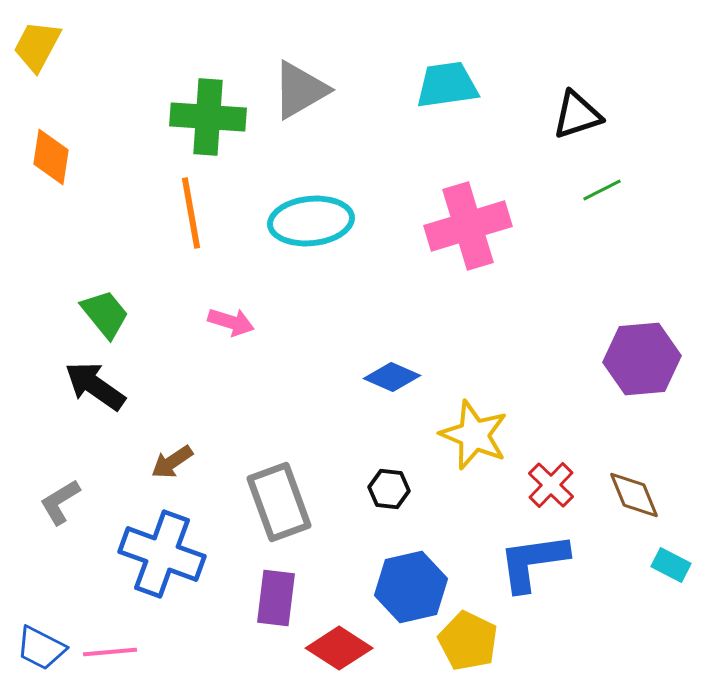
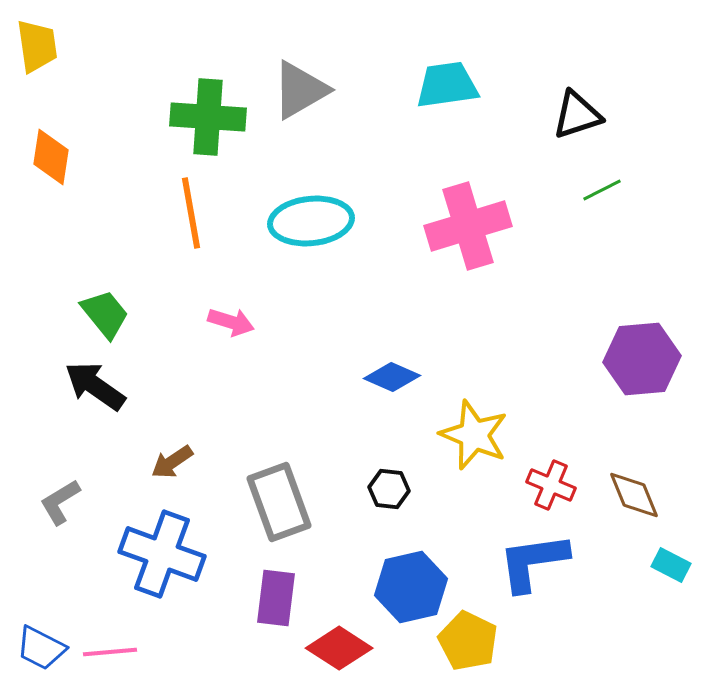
yellow trapezoid: rotated 144 degrees clockwise
red cross: rotated 21 degrees counterclockwise
